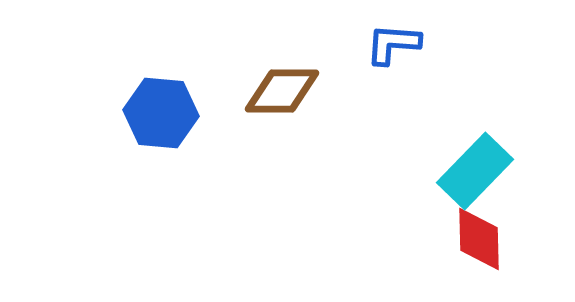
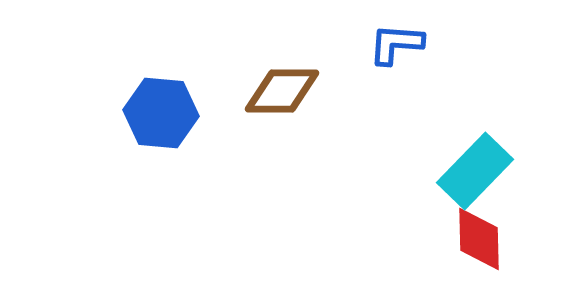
blue L-shape: moved 3 px right
